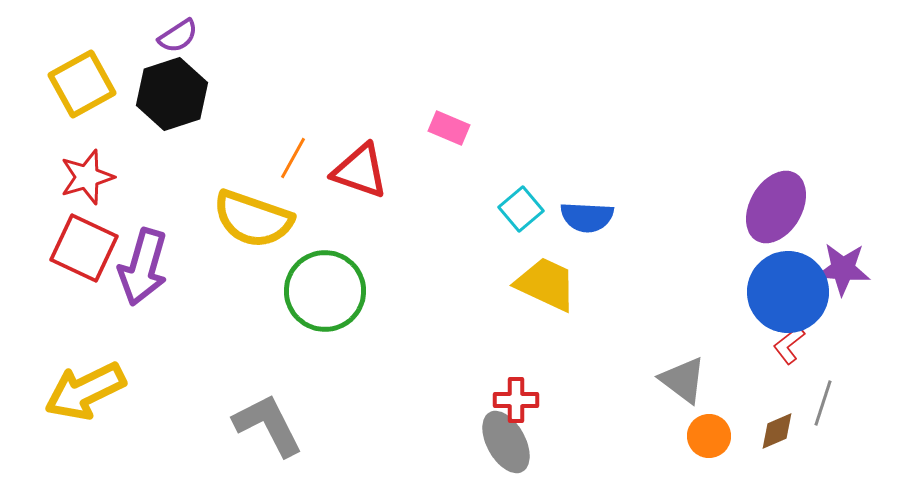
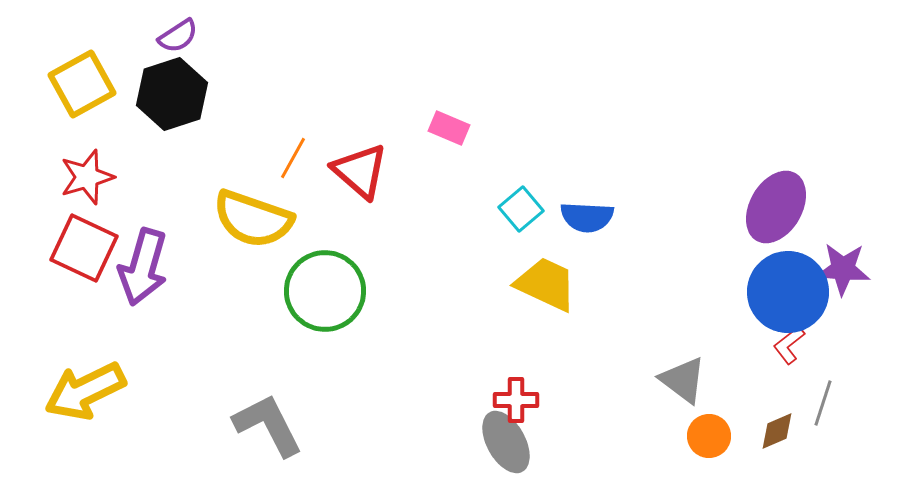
red triangle: rotated 22 degrees clockwise
